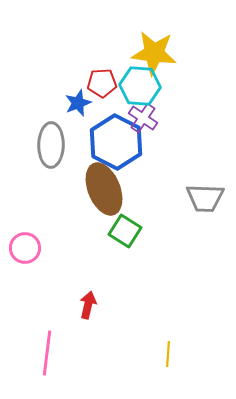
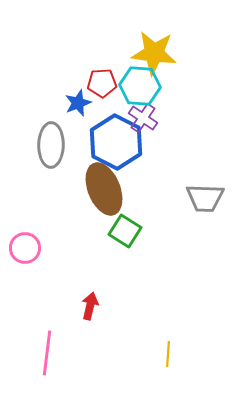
red arrow: moved 2 px right, 1 px down
